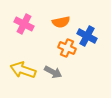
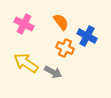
orange semicircle: rotated 114 degrees counterclockwise
orange cross: moved 2 px left
yellow arrow: moved 3 px right, 7 px up; rotated 15 degrees clockwise
